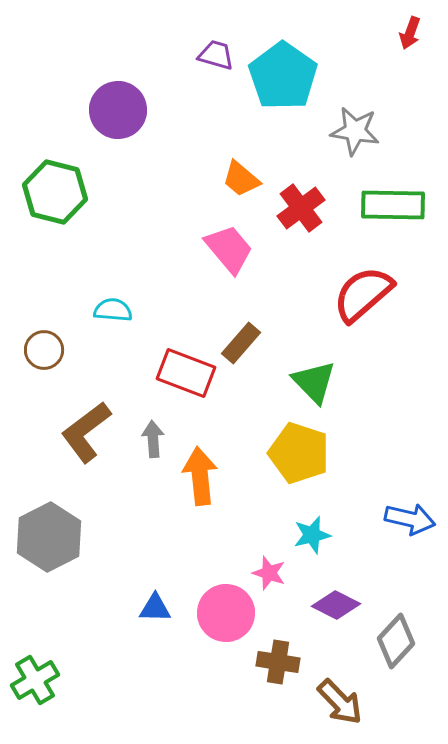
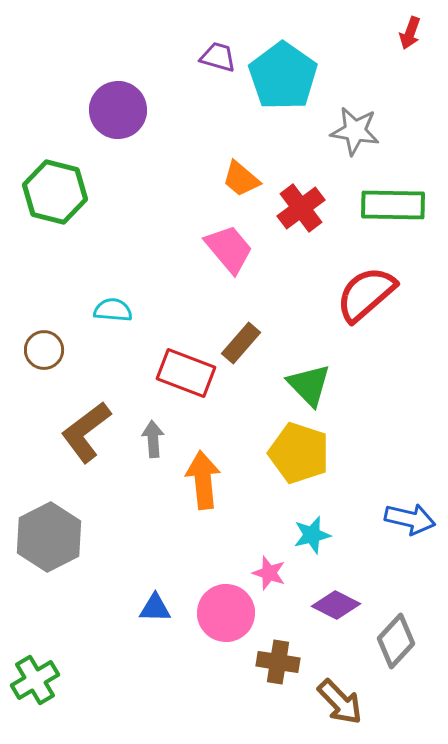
purple trapezoid: moved 2 px right, 2 px down
red semicircle: moved 3 px right
green triangle: moved 5 px left, 3 px down
orange arrow: moved 3 px right, 4 px down
